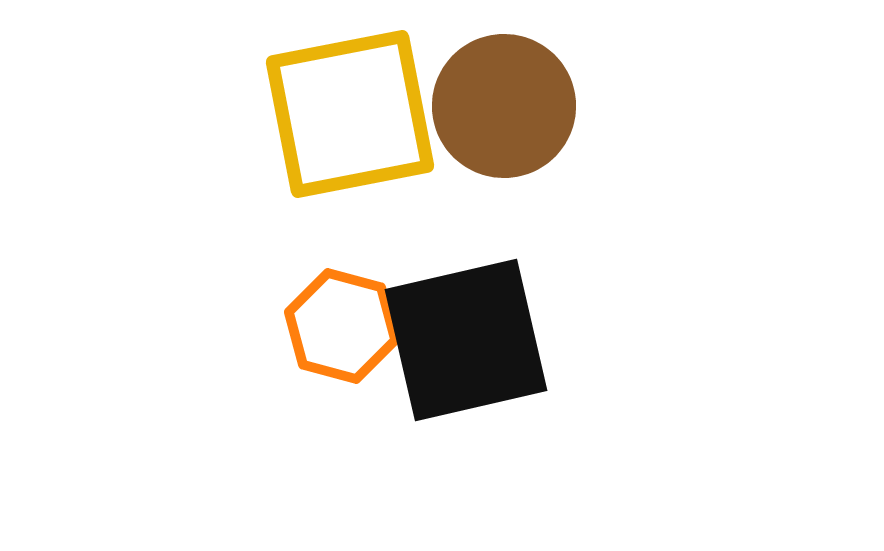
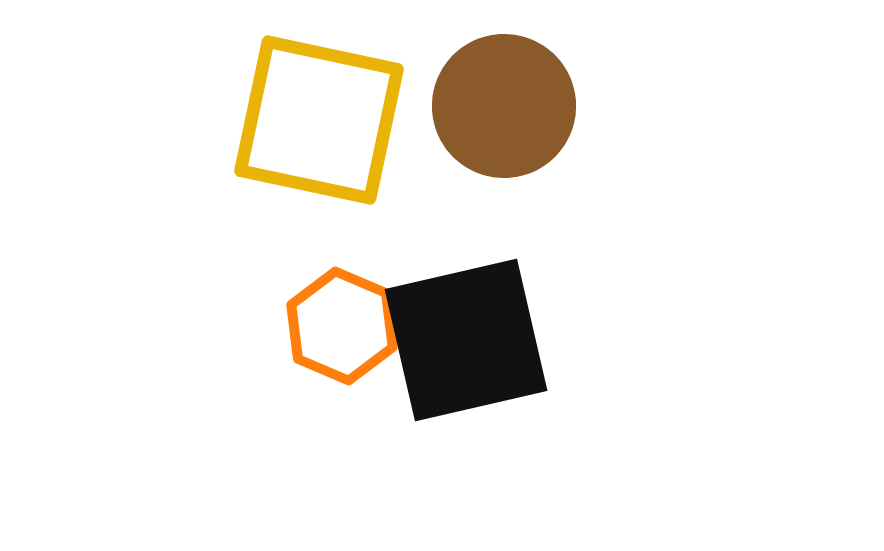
yellow square: moved 31 px left, 6 px down; rotated 23 degrees clockwise
orange hexagon: rotated 8 degrees clockwise
